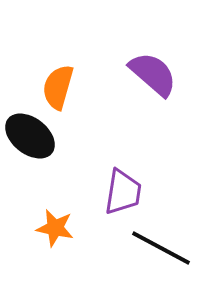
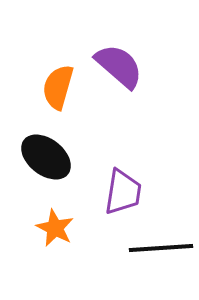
purple semicircle: moved 34 px left, 8 px up
black ellipse: moved 16 px right, 21 px down
orange star: rotated 15 degrees clockwise
black line: rotated 32 degrees counterclockwise
